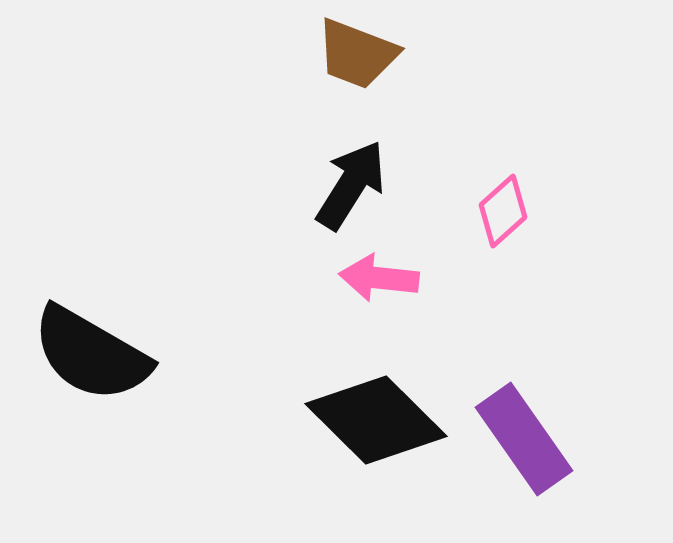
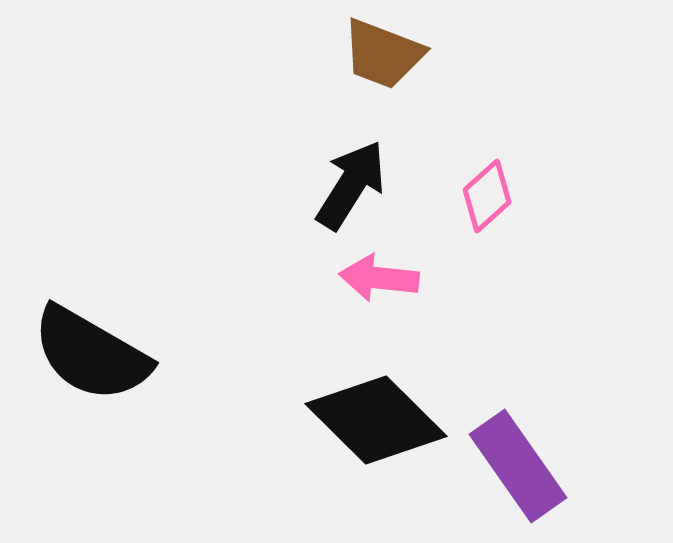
brown trapezoid: moved 26 px right
pink diamond: moved 16 px left, 15 px up
purple rectangle: moved 6 px left, 27 px down
